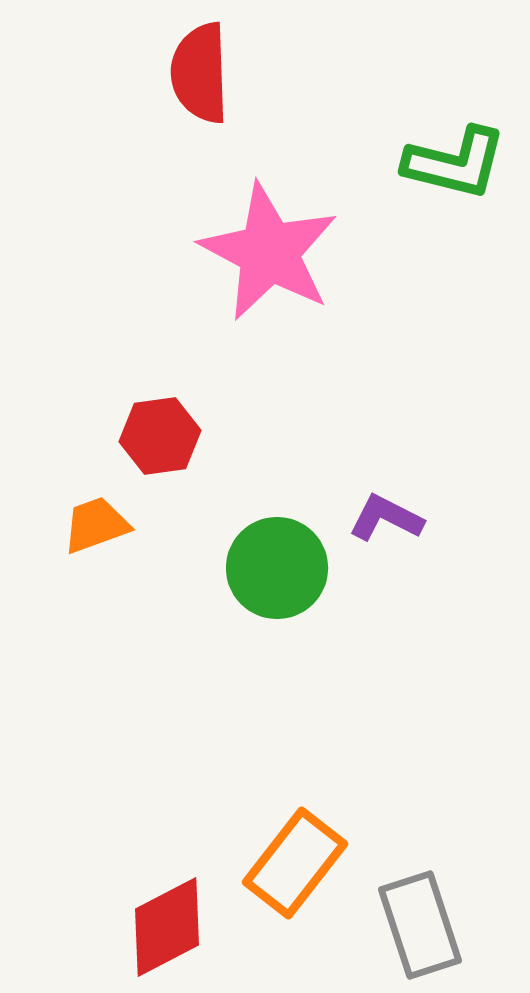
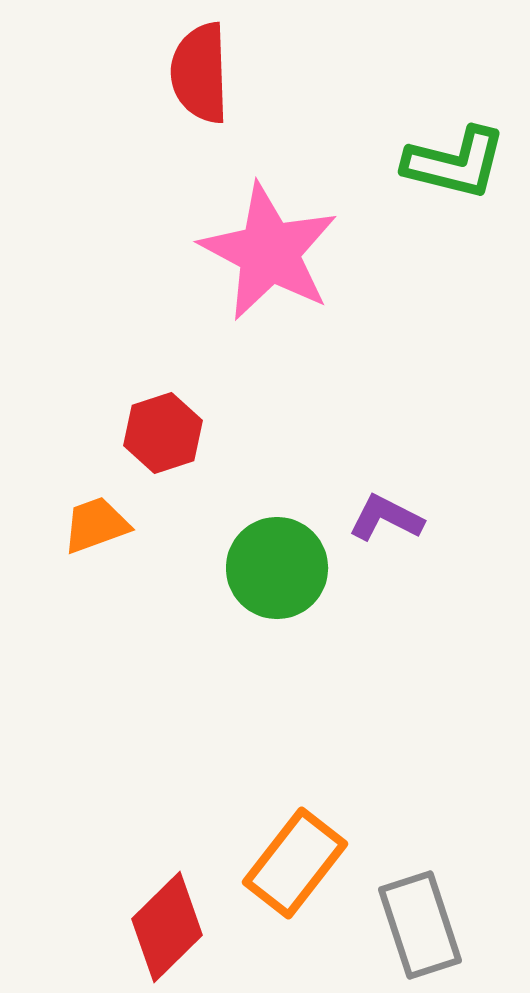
red hexagon: moved 3 px right, 3 px up; rotated 10 degrees counterclockwise
red diamond: rotated 17 degrees counterclockwise
